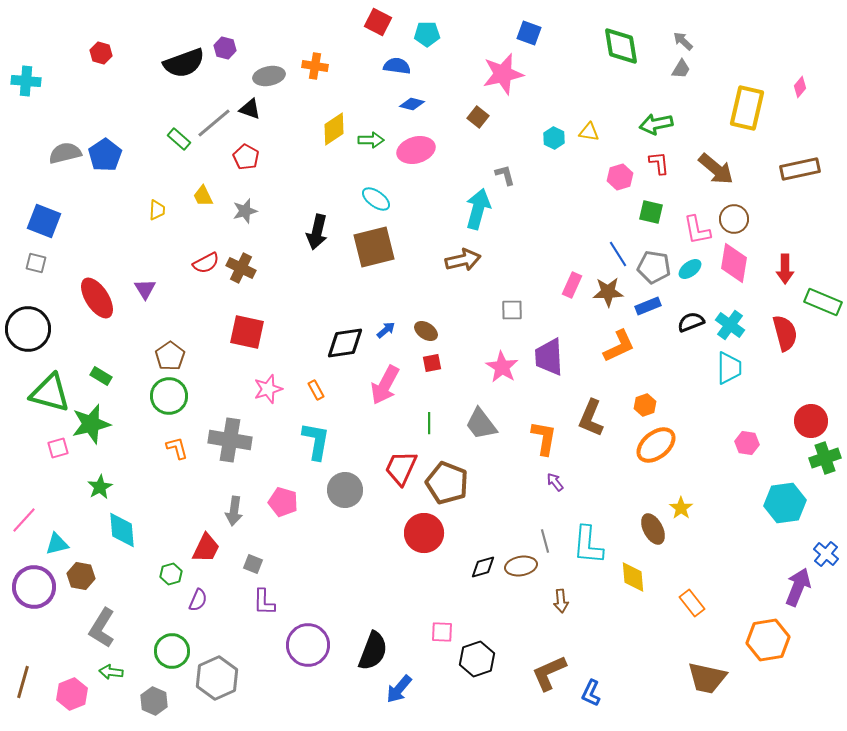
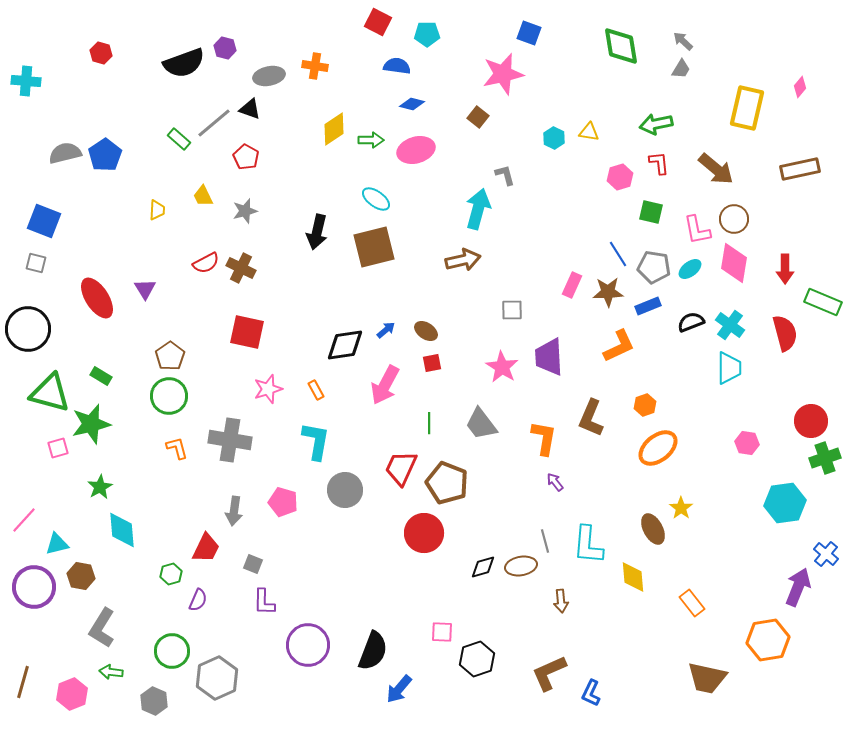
black diamond at (345, 343): moved 2 px down
orange ellipse at (656, 445): moved 2 px right, 3 px down
